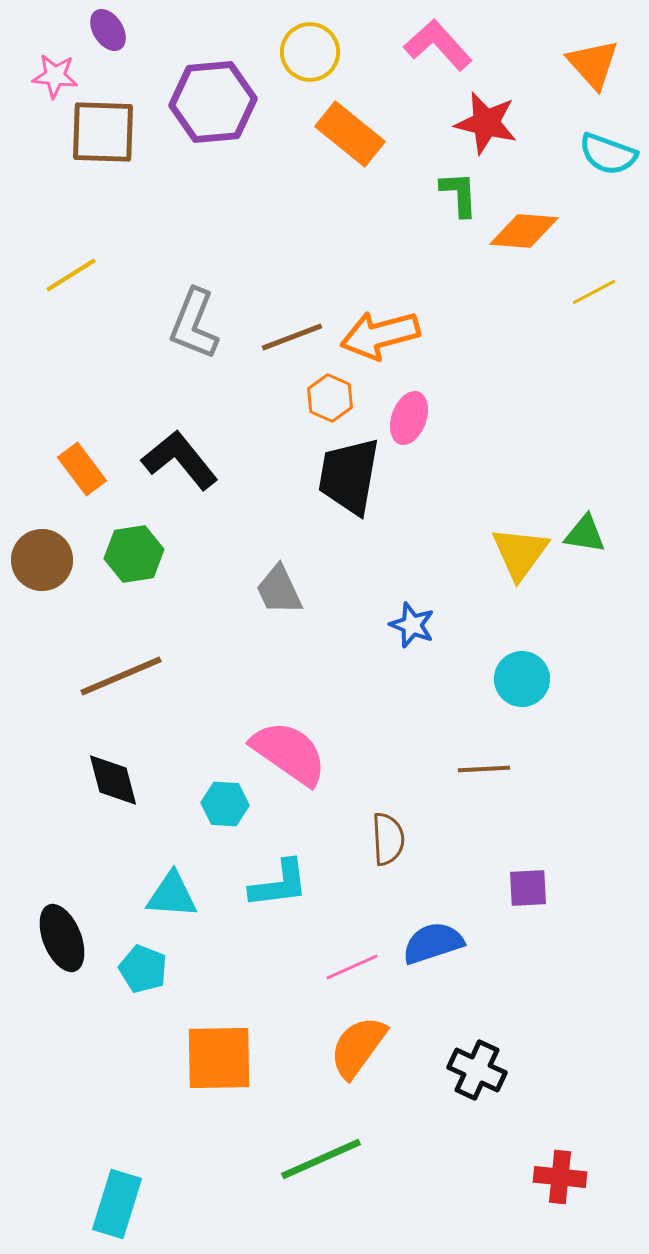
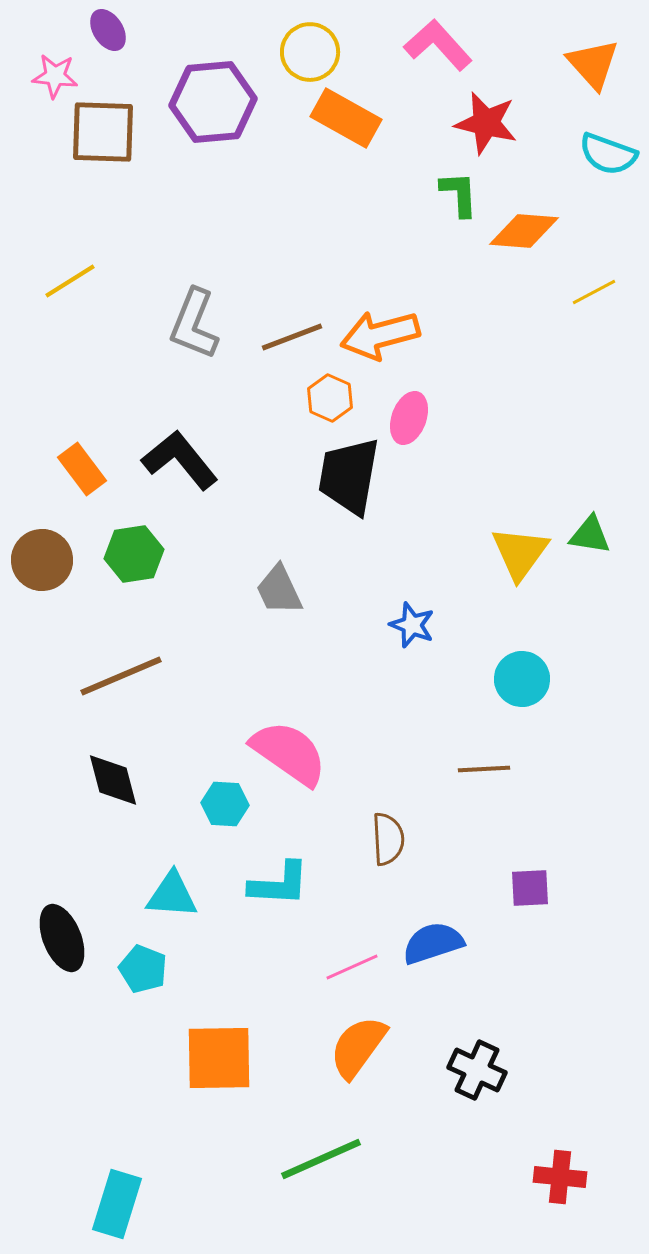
orange rectangle at (350, 134): moved 4 px left, 16 px up; rotated 10 degrees counterclockwise
yellow line at (71, 275): moved 1 px left, 6 px down
green triangle at (585, 534): moved 5 px right, 1 px down
cyan L-shape at (279, 884): rotated 10 degrees clockwise
purple square at (528, 888): moved 2 px right
